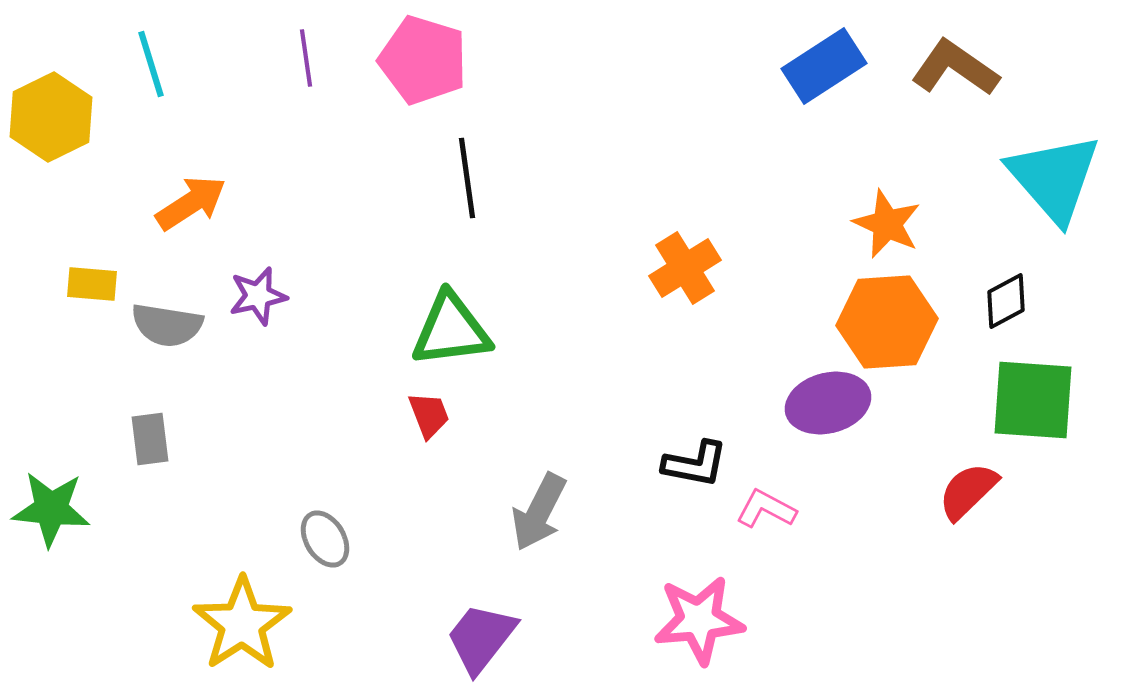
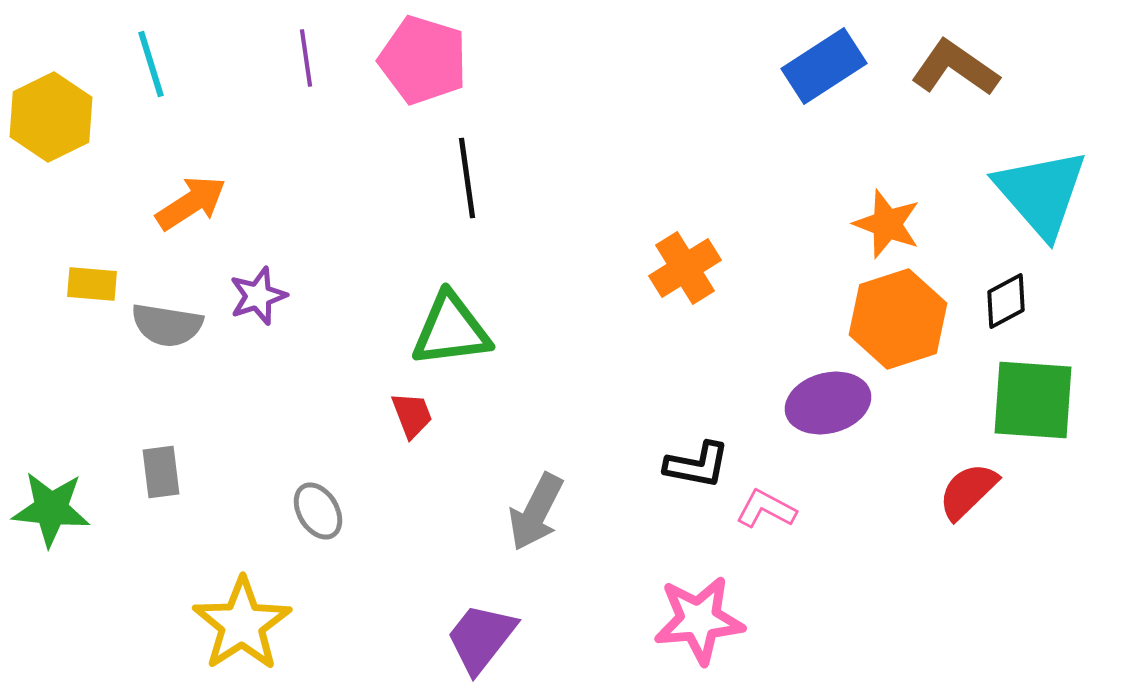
cyan triangle: moved 13 px left, 15 px down
orange star: rotated 4 degrees counterclockwise
purple star: rotated 6 degrees counterclockwise
orange hexagon: moved 11 px right, 3 px up; rotated 14 degrees counterclockwise
red trapezoid: moved 17 px left
gray rectangle: moved 11 px right, 33 px down
black L-shape: moved 2 px right, 1 px down
gray arrow: moved 3 px left
gray ellipse: moved 7 px left, 28 px up
